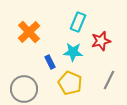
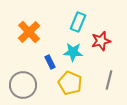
gray line: rotated 12 degrees counterclockwise
gray circle: moved 1 px left, 4 px up
